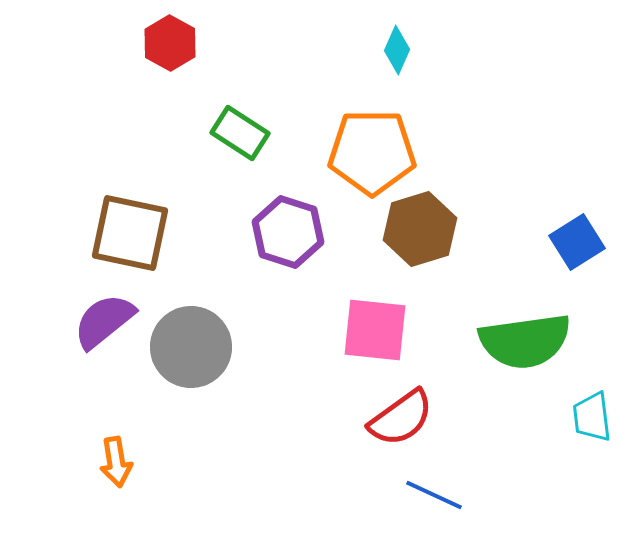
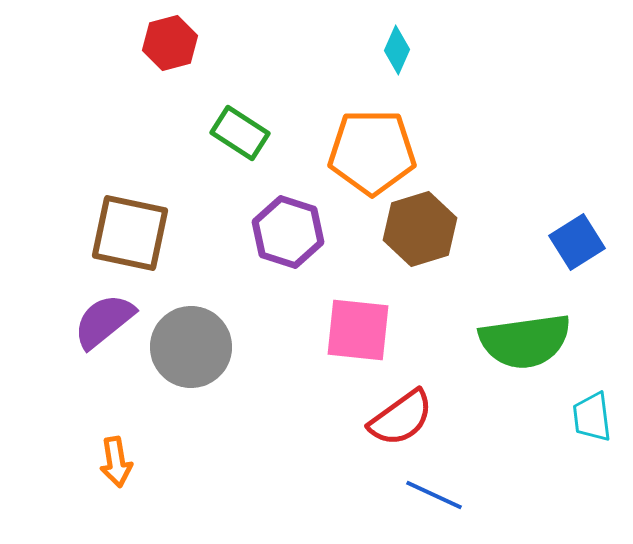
red hexagon: rotated 16 degrees clockwise
pink square: moved 17 px left
